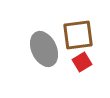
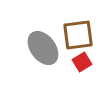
gray ellipse: moved 1 px left, 1 px up; rotated 12 degrees counterclockwise
